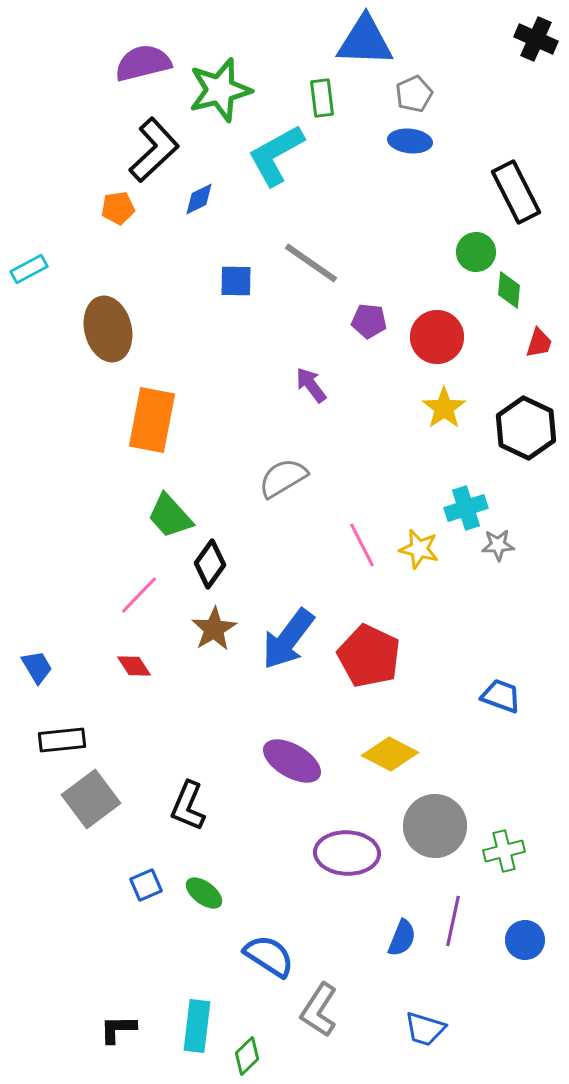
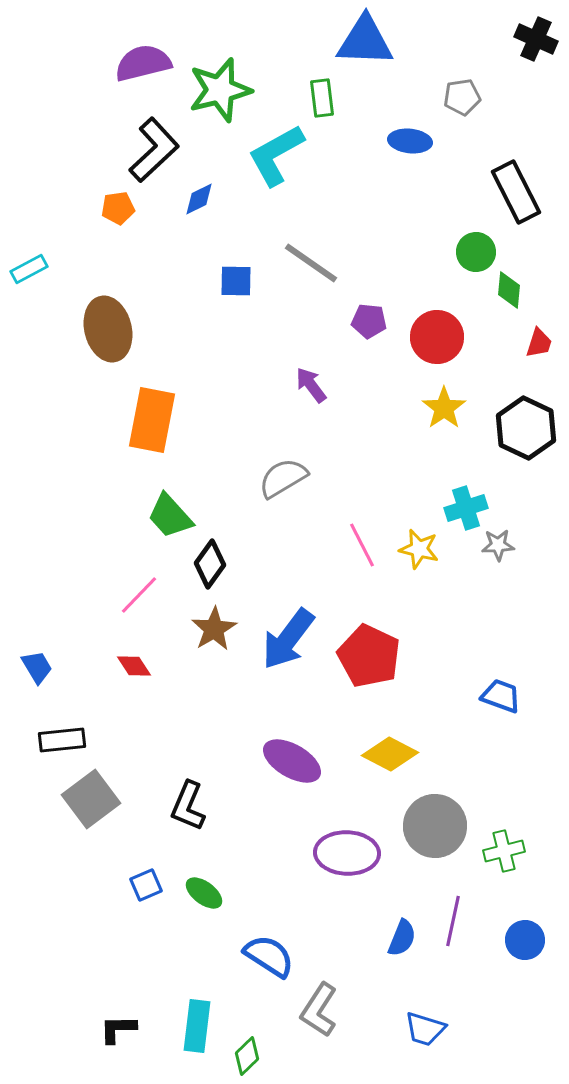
gray pentagon at (414, 94): moved 48 px right, 3 px down; rotated 15 degrees clockwise
